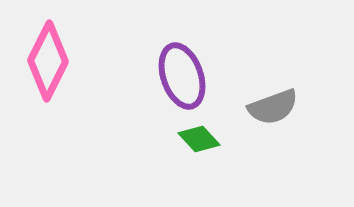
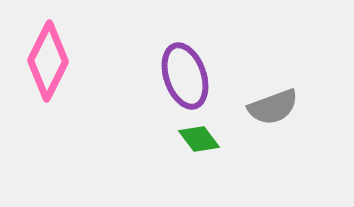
purple ellipse: moved 3 px right
green diamond: rotated 6 degrees clockwise
